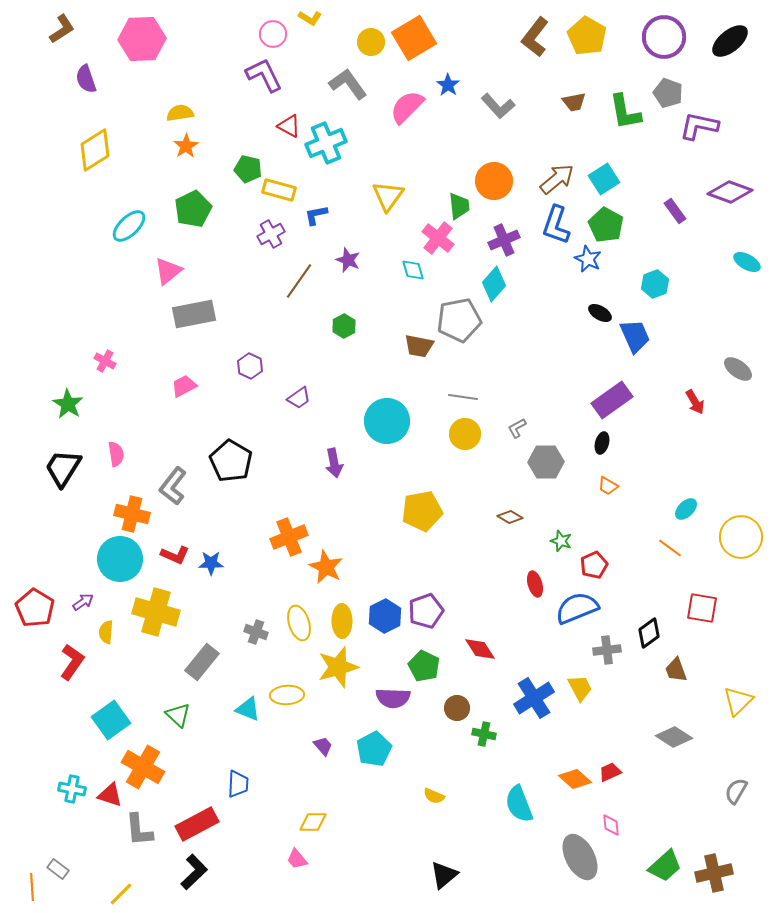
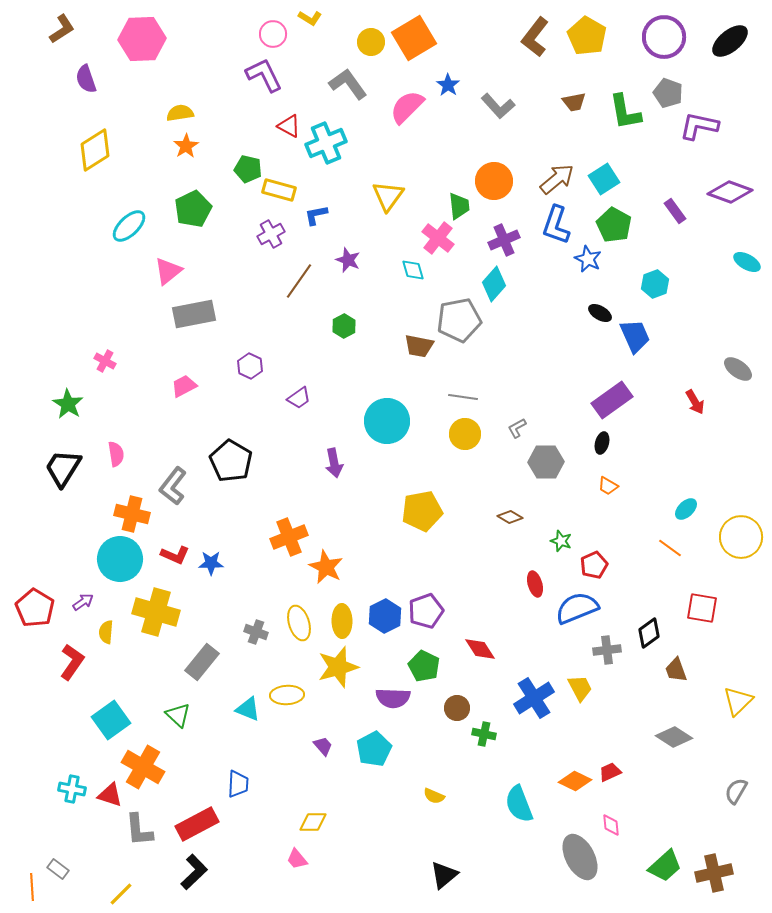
green pentagon at (606, 225): moved 8 px right
orange diamond at (575, 779): moved 2 px down; rotated 16 degrees counterclockwise
